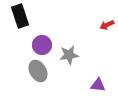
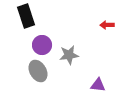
black rectangle: moved 6 px right
red arrow: rotated 24 degrees clockwise
